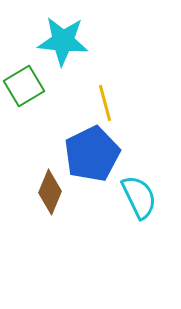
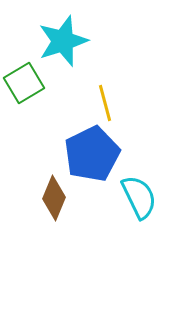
cyan star: rotated 24 degrees counterclockwise
green square: moved 3 px up
brown diamond: moved 4 px right, 6 px down
